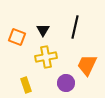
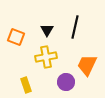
black triangle: moved 4 px right
orange square: moved 1 px left
purple circle: moved 1 px up
